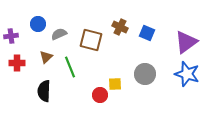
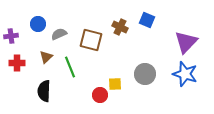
blue square: moved 13 px up
purple triangle: rotated 10 degrees counterclockwise
blue star: moved 2 px left
